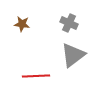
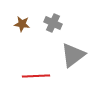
gray cross: moved 16 px left
